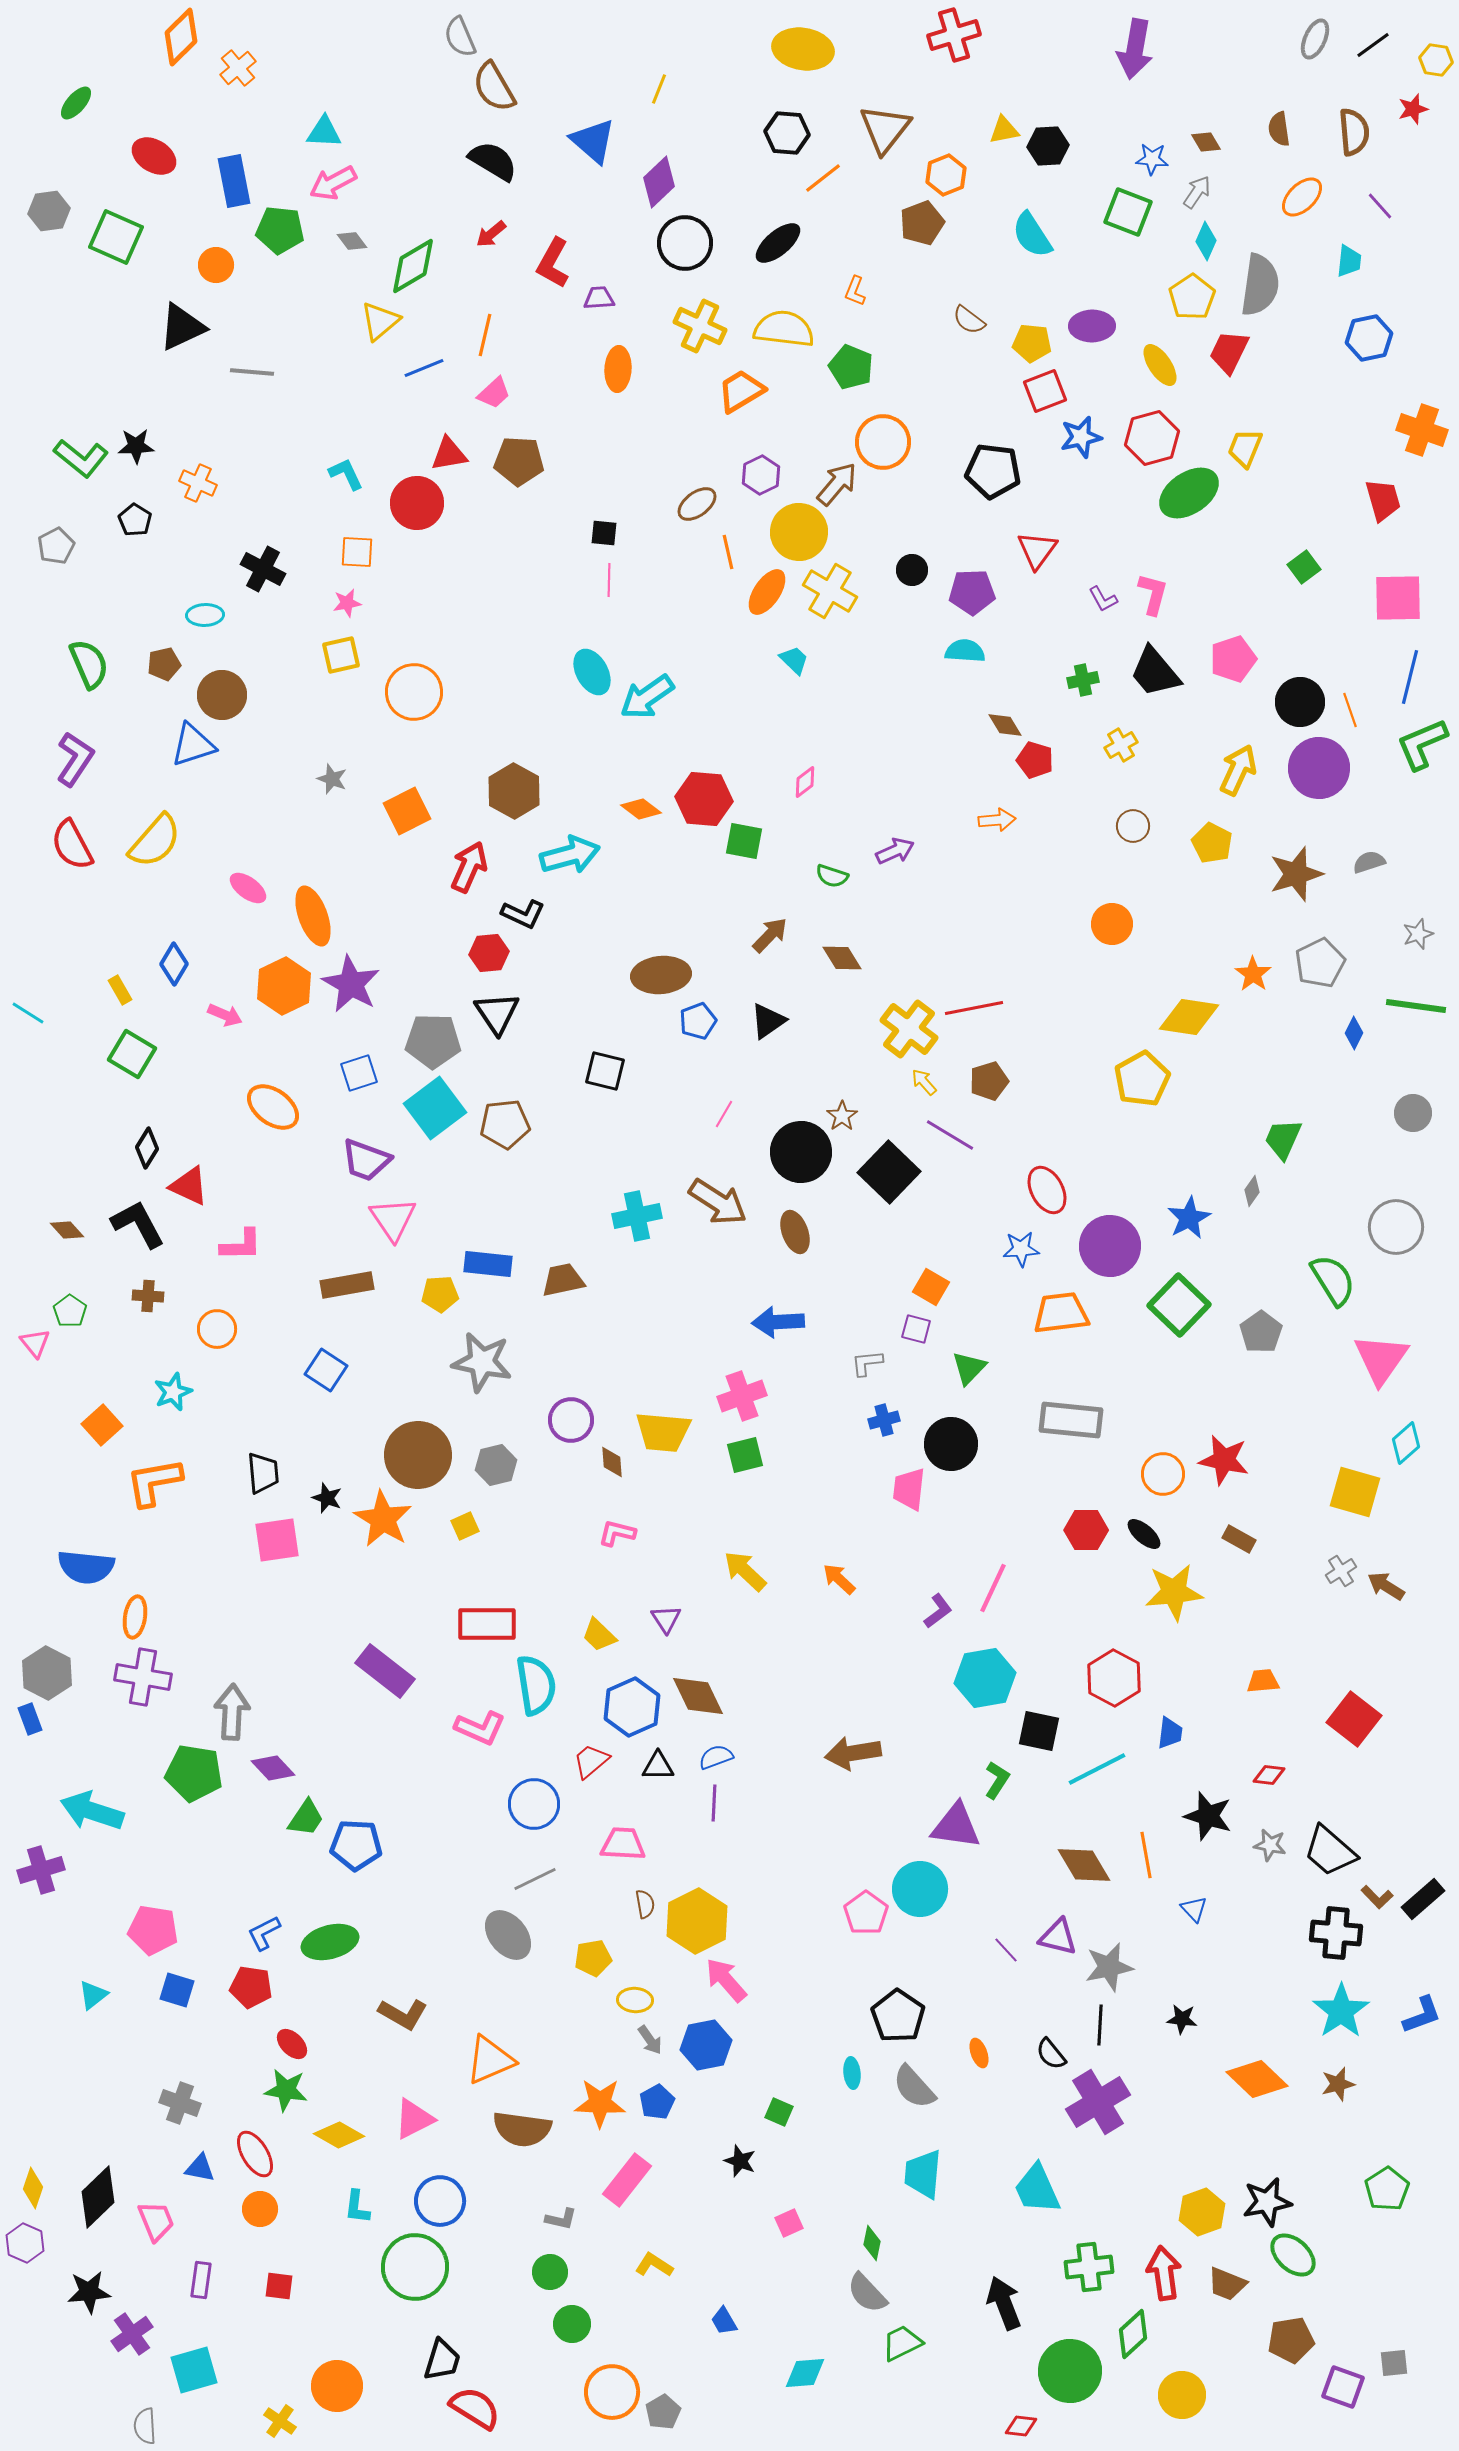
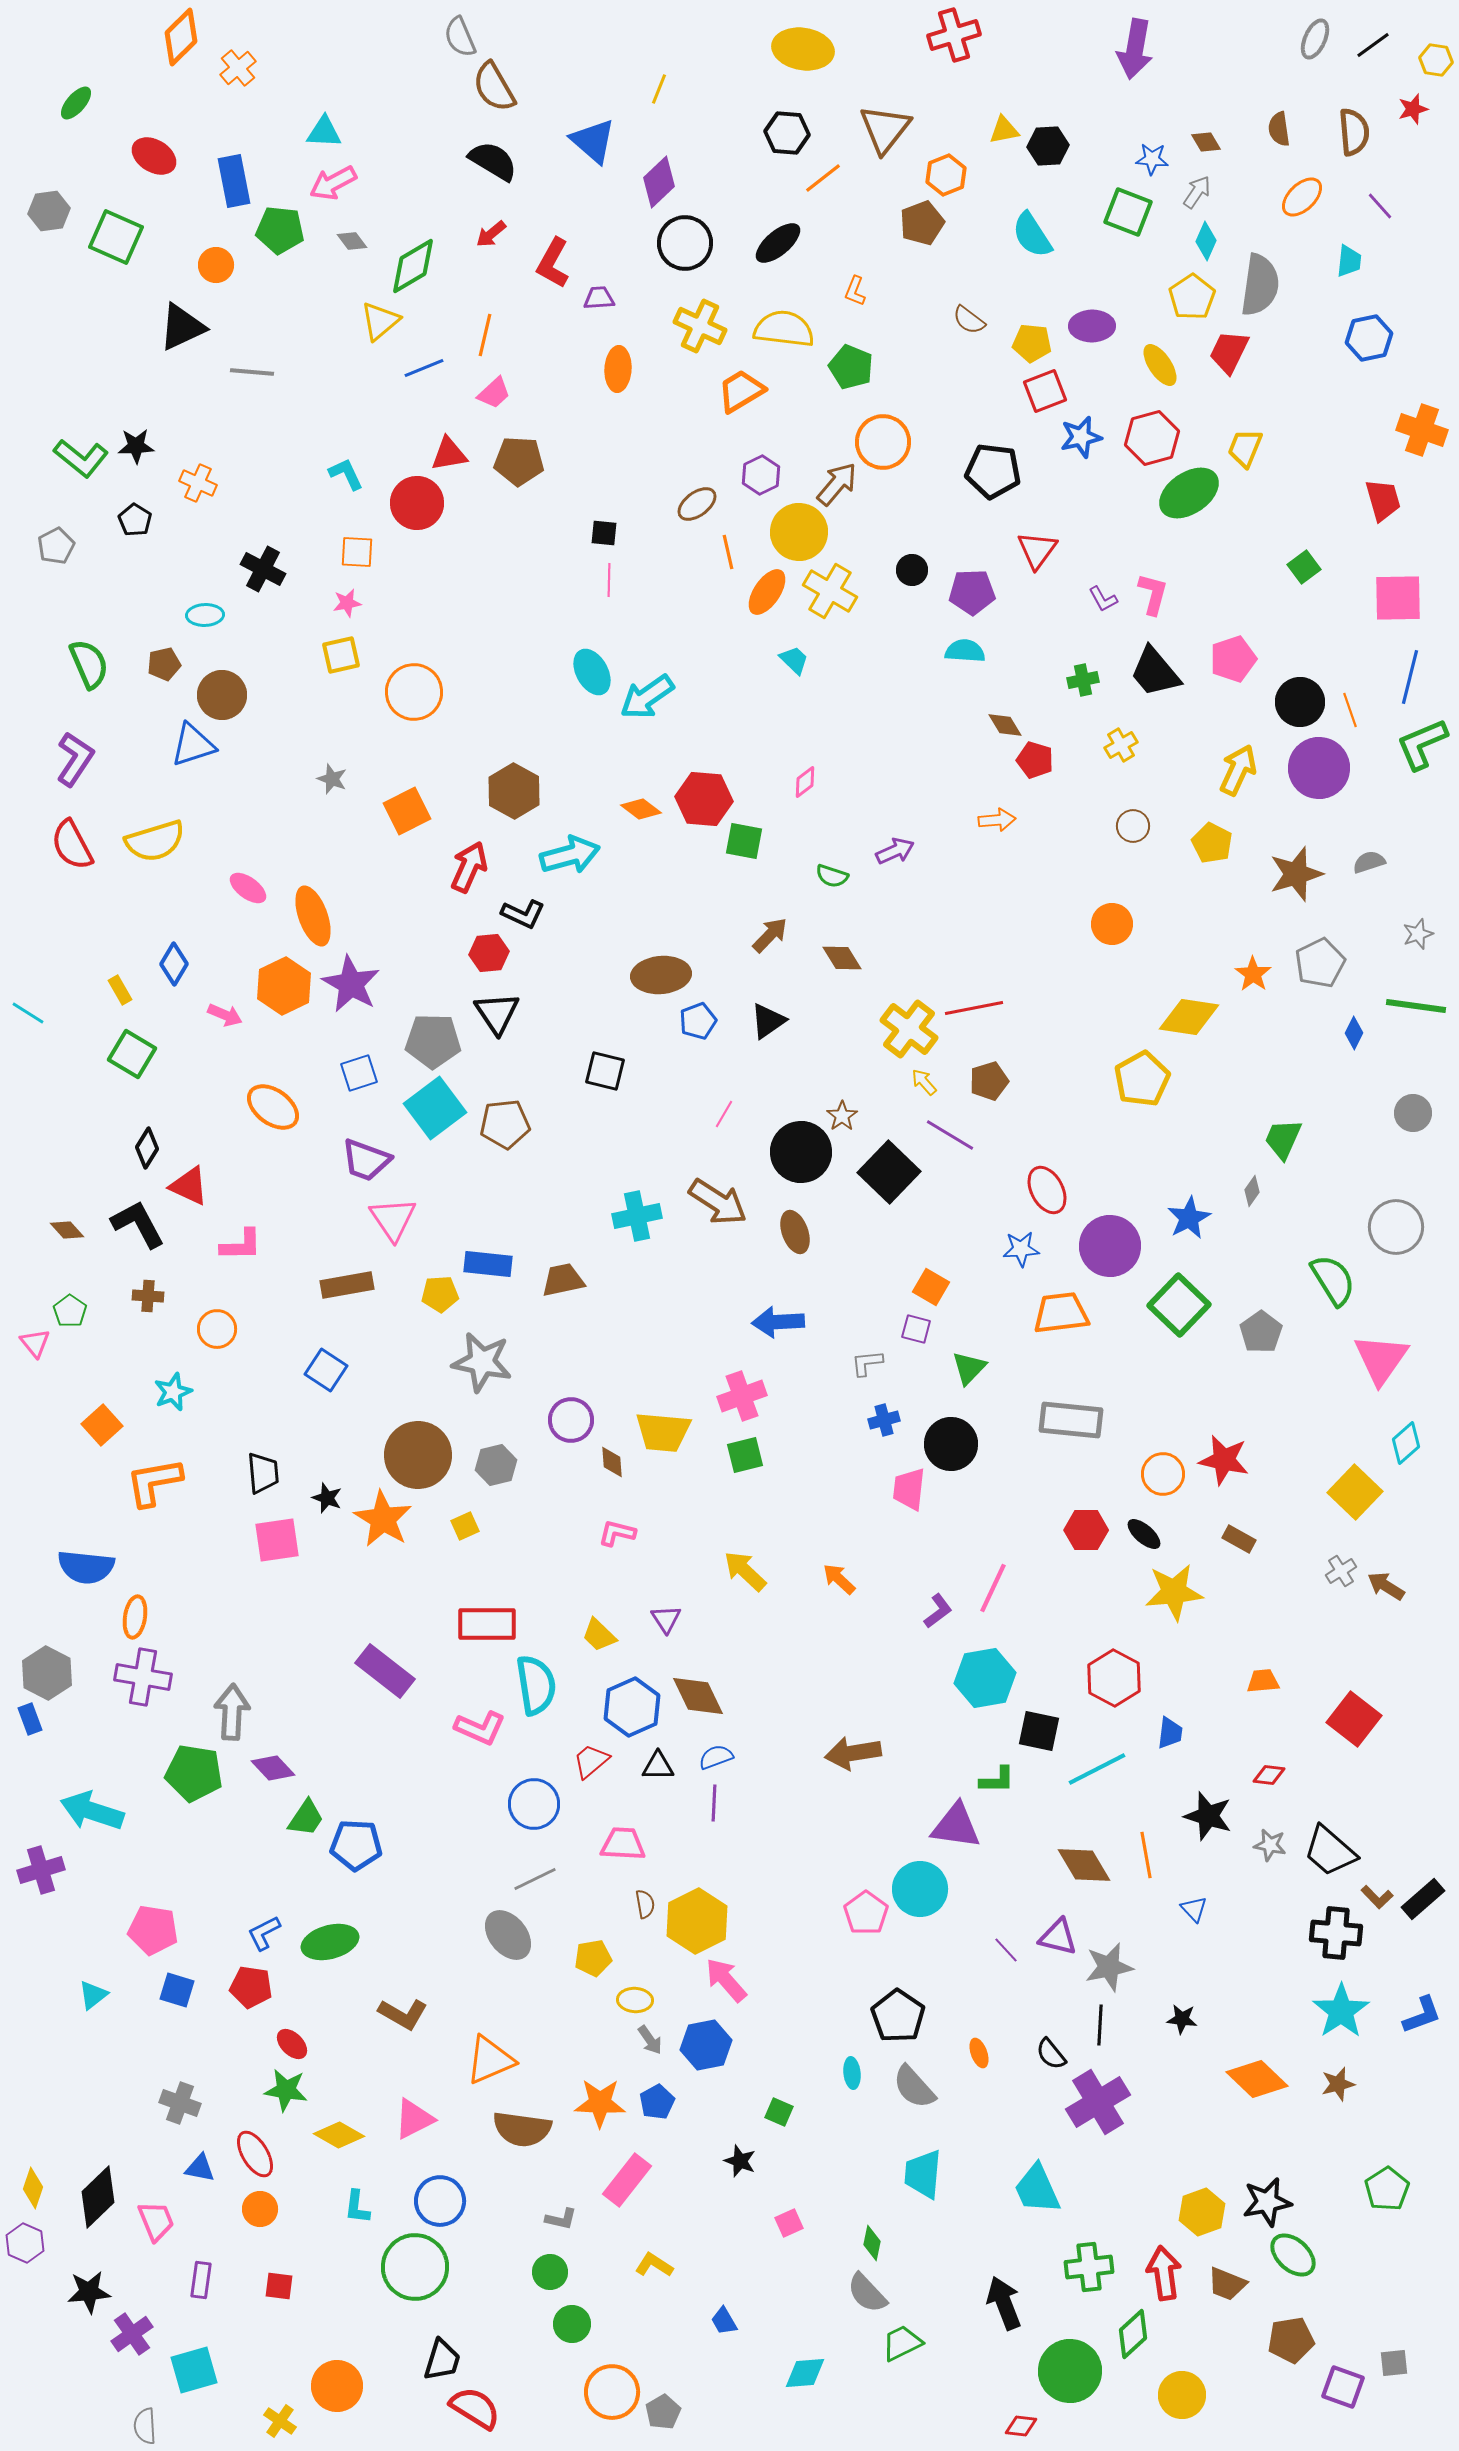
yellow semicircle at (155, 841): rotated 32 degrees clockwise
yellow square at (1355, 1492): rotated 28 degrees clockwise
green L-shape at (997, 1780): rotated 57 degrees clockwise
